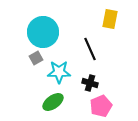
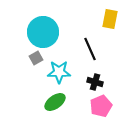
black cross: moved 5 px right, 1 px up
green ellipse: moved 2 px right
